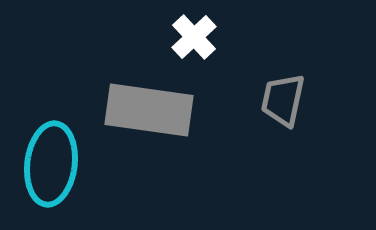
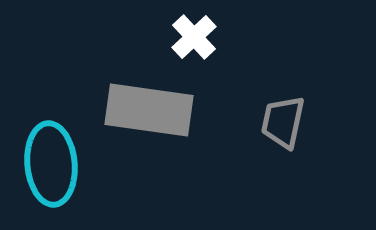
gray trapezoid: moved 22 px down
cyan ellipse: rotated 12 degrees counterclockwise
